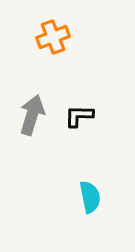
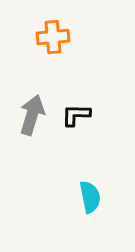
orange cross: rotated 16 degrees clockwise
black L-shape: moved 3 px left, 1 px up
